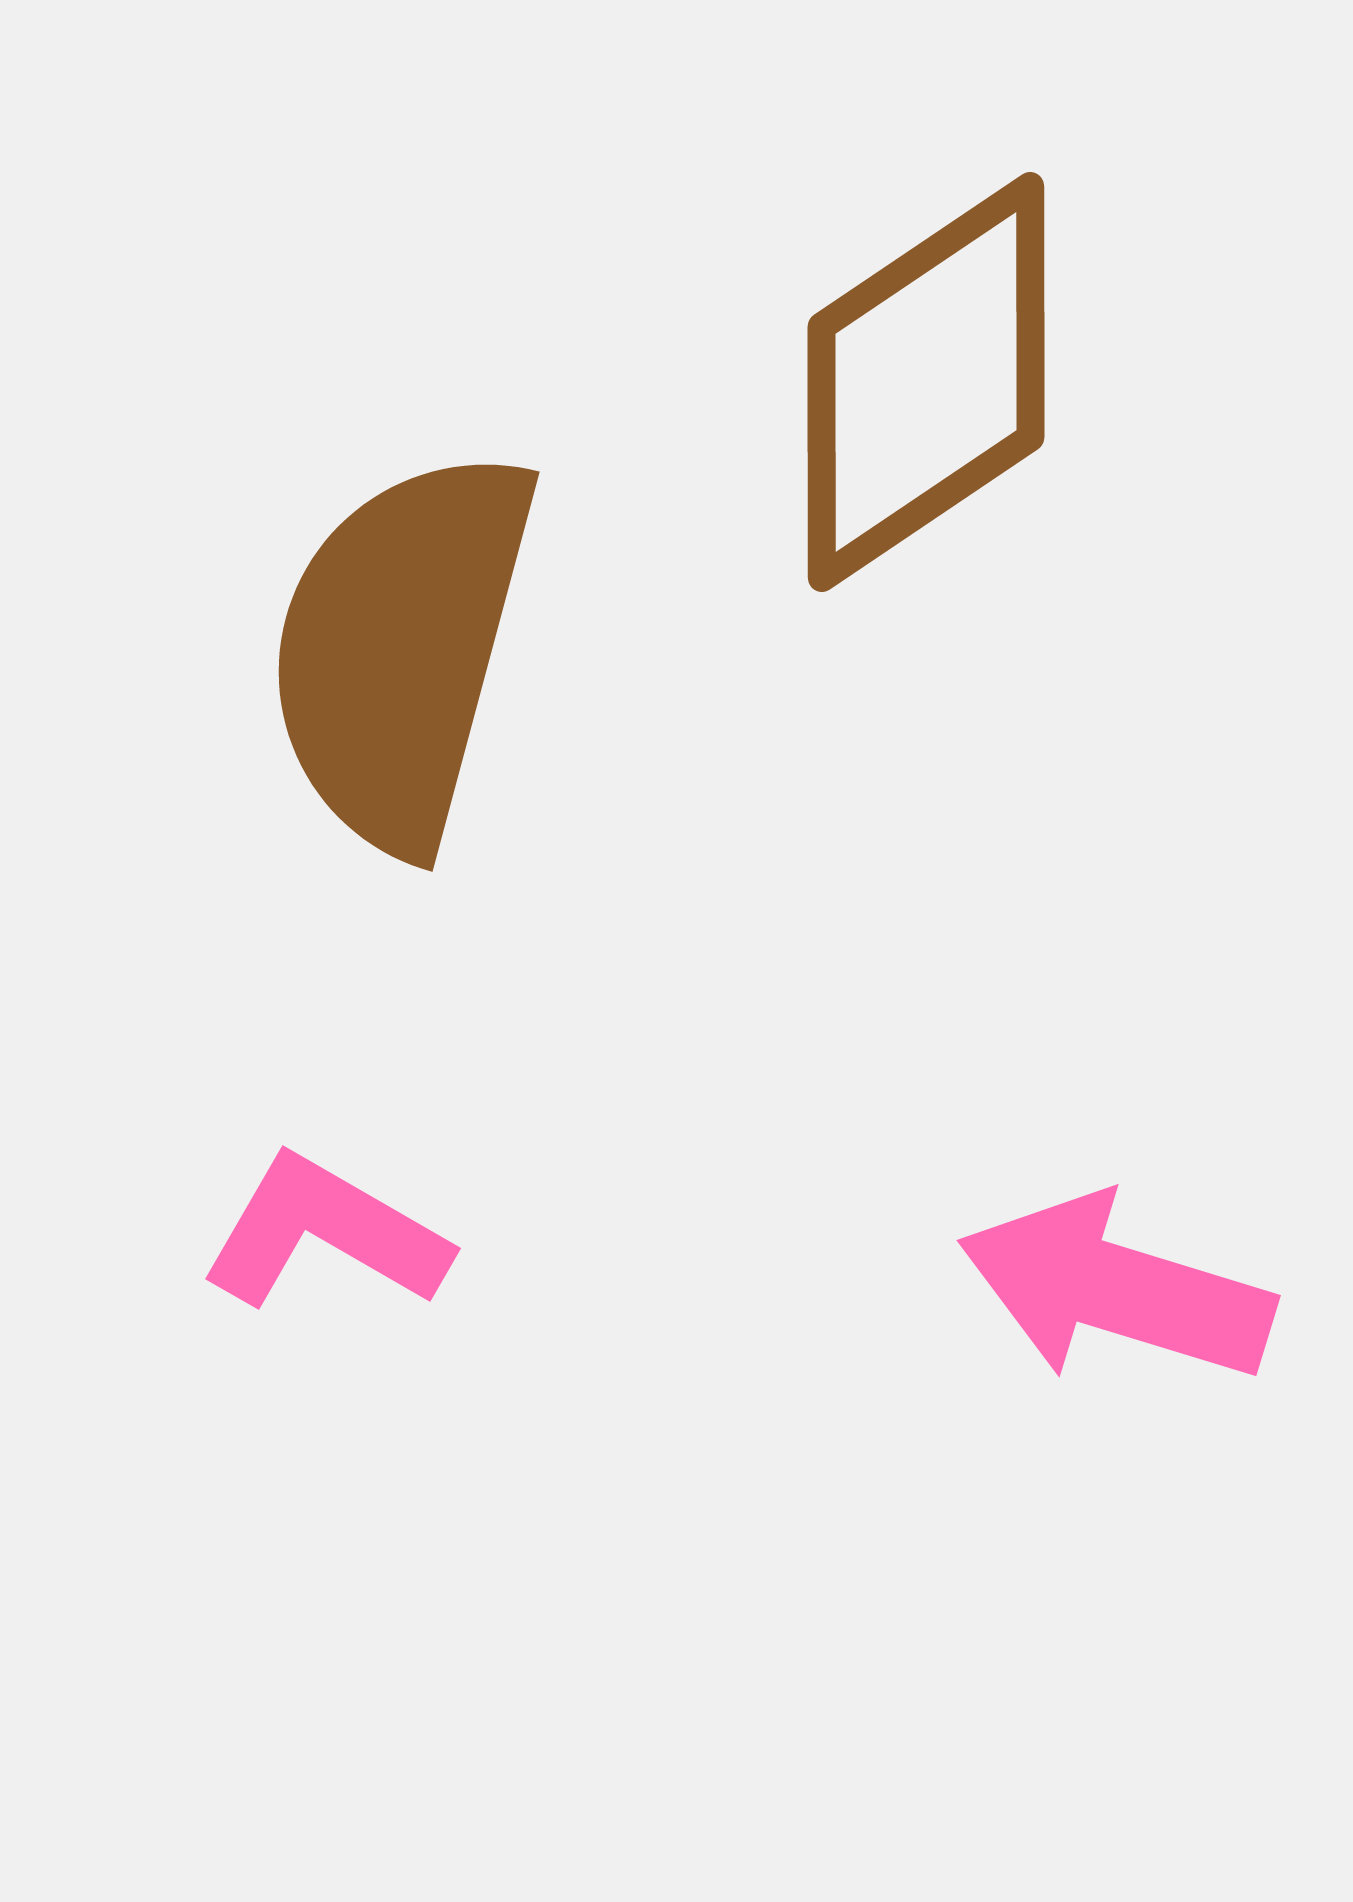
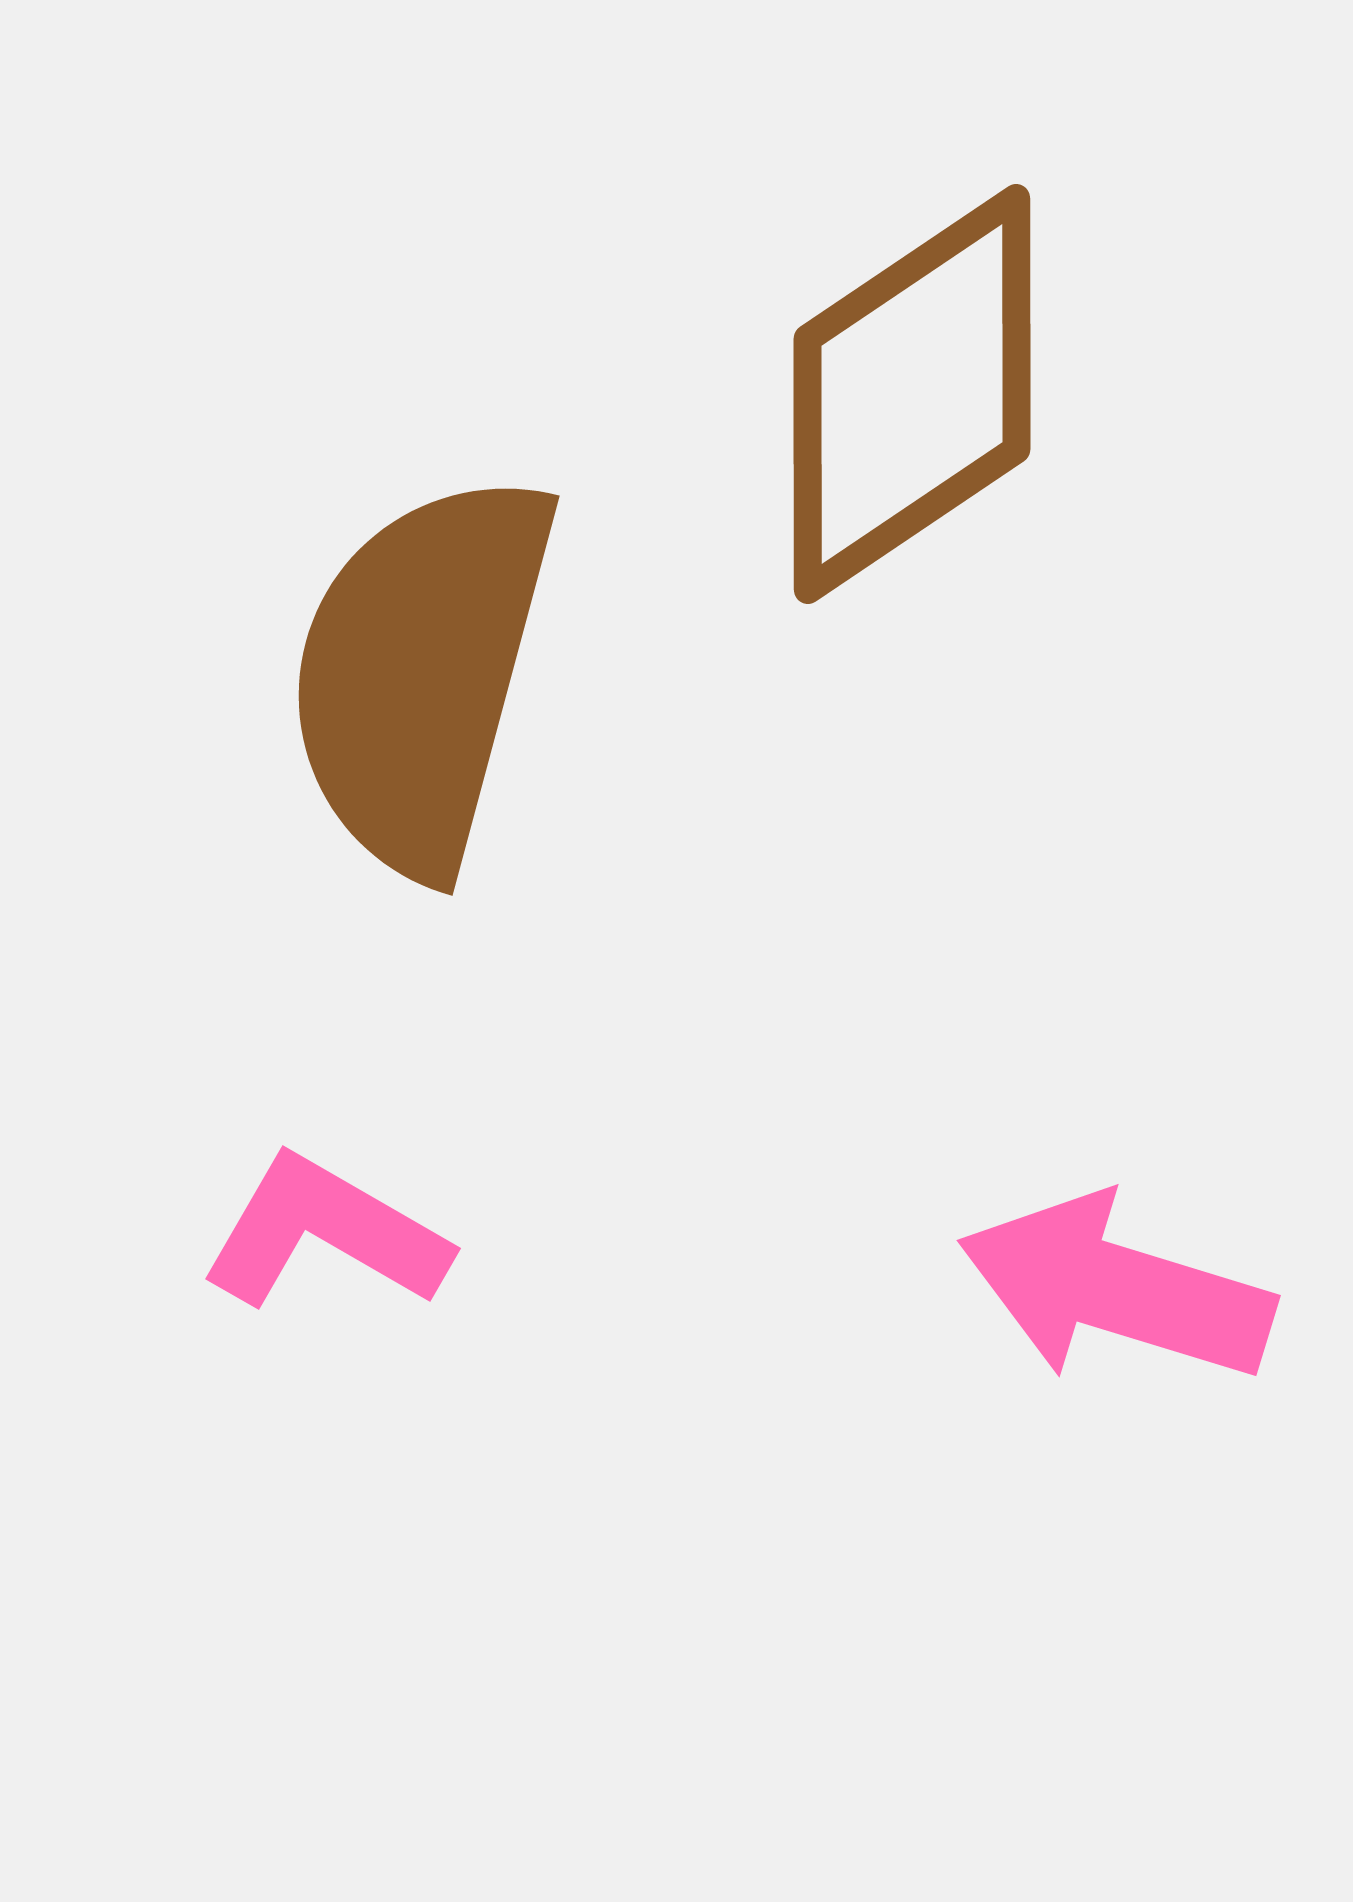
brown diamond: moved 14 px left, 12 px down
brown semicircle: moved 20 px right, 24 px down
